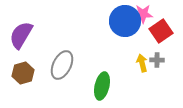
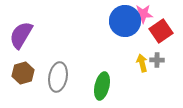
gray ellipse: moved 4 px left, 12 px down; rotated 16 degrees counterclockwise
